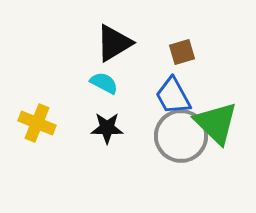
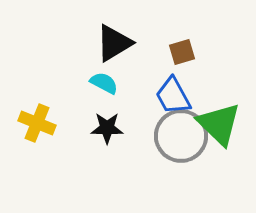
green triangle: moved 3 px right, 1 px down
